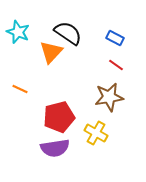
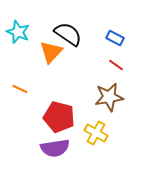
black semicircle: moved 1 px down
red pentagon: rotated 28 degrees clockwise
